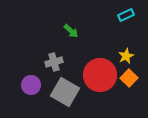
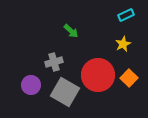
yellow star: moved 3 px left, 12 px up
red circle: moved 2 px left
